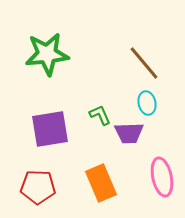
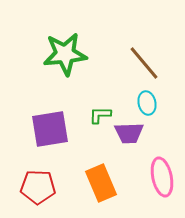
green star: moved 18 px right
green L-shape: rotated 65 degrees counterclockwise
